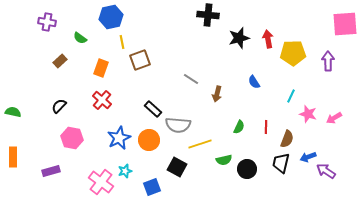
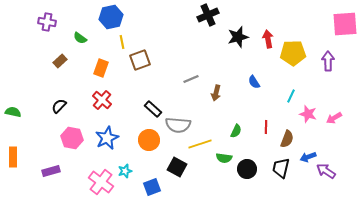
black cross at (208, 15): rotated 30 degrees counterclockwise
black star at (239, 38): moved 1 px left, 1 px up
gray line at (191, 79): rotated 56 degrees counterclockwise
brown arrow at (217, 94): moved 1 px left, 1 px up
green semicircle at (239, 127): moved 3 px left, 4 px down
blue star at (119, 138): moved 12 px left
green semicircle at (224, 160): moved 2 px up; rotated 21 degrees clockwise
black trapezoid at (281, 163): moved 5 px down
